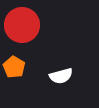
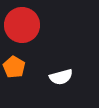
white semicircle: moved 1 px down
